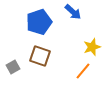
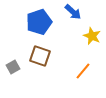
yellow star: moved 11 px up; rotated 30 degrees counterclockwise
